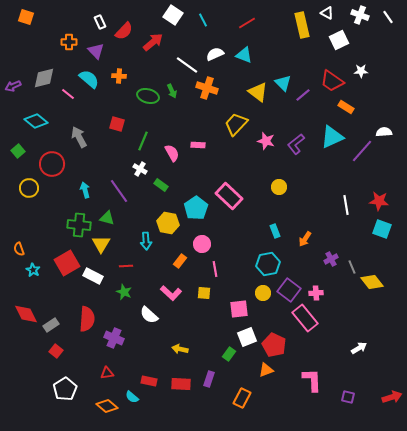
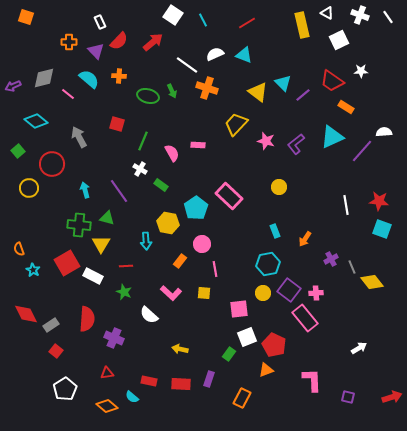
red semicircle at (124, 31): moved 5 px left, 10 px down
